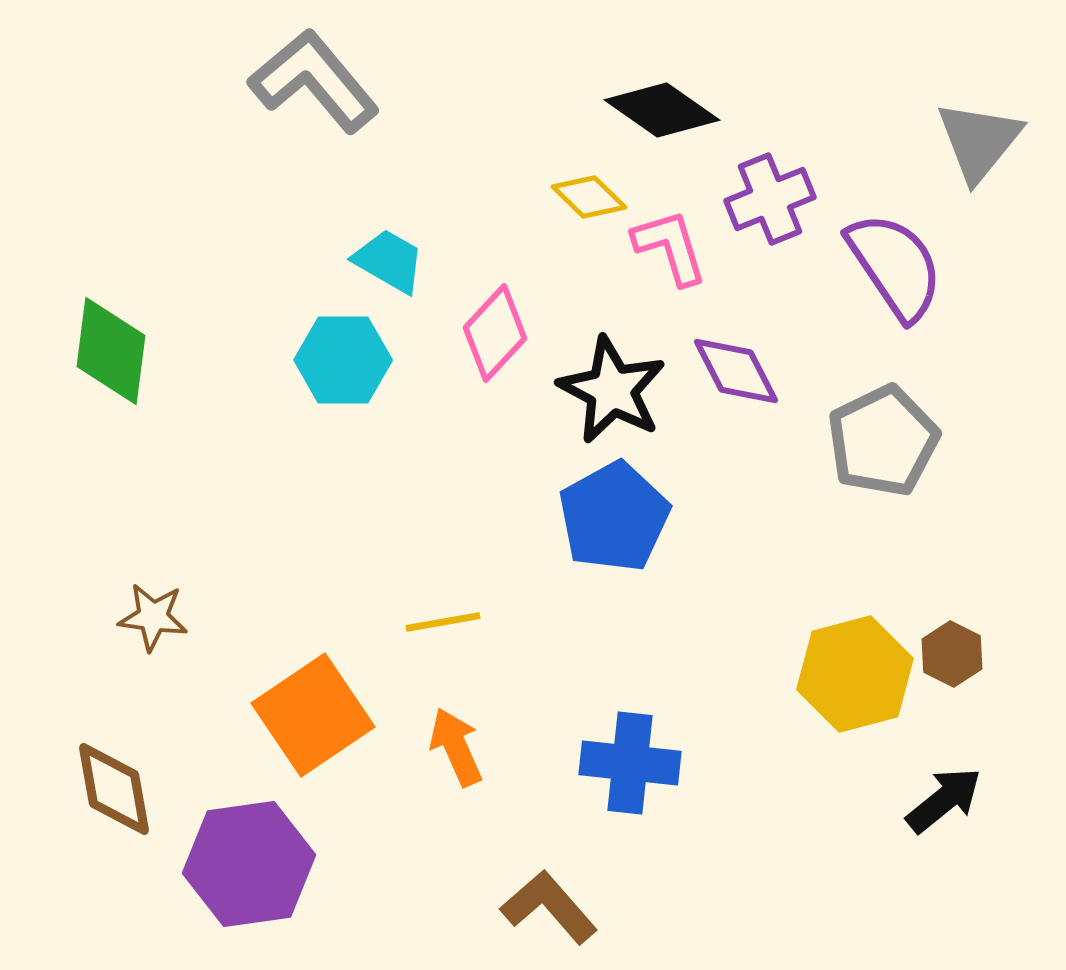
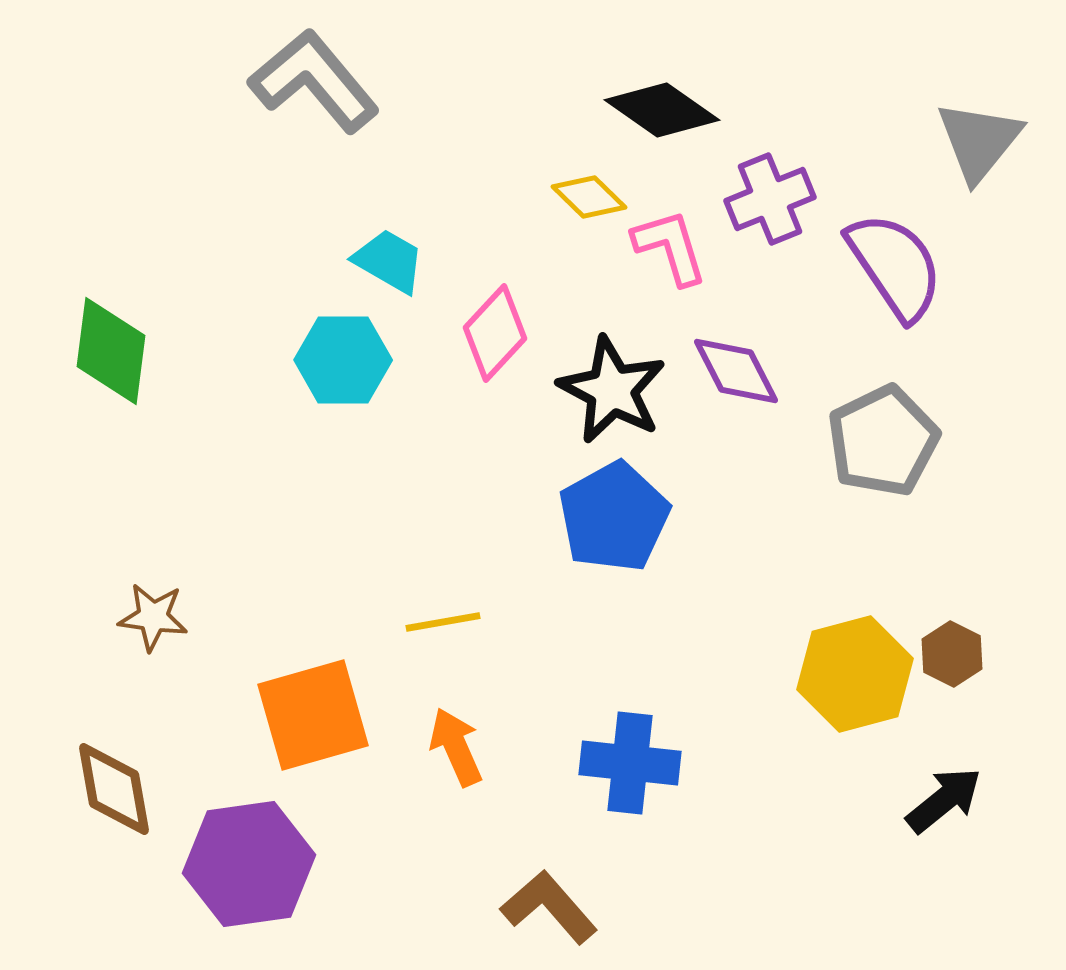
orange square: rotated 18 degrees clockwise
